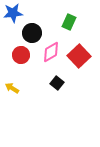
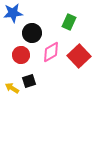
black square: moved 28 px left, 2 px up; rotated 32 degrees clockwise
